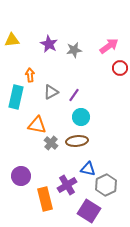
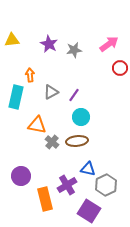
pink arrow: moved 2 px up
gray cross: moved 1 px right, 1 px up
